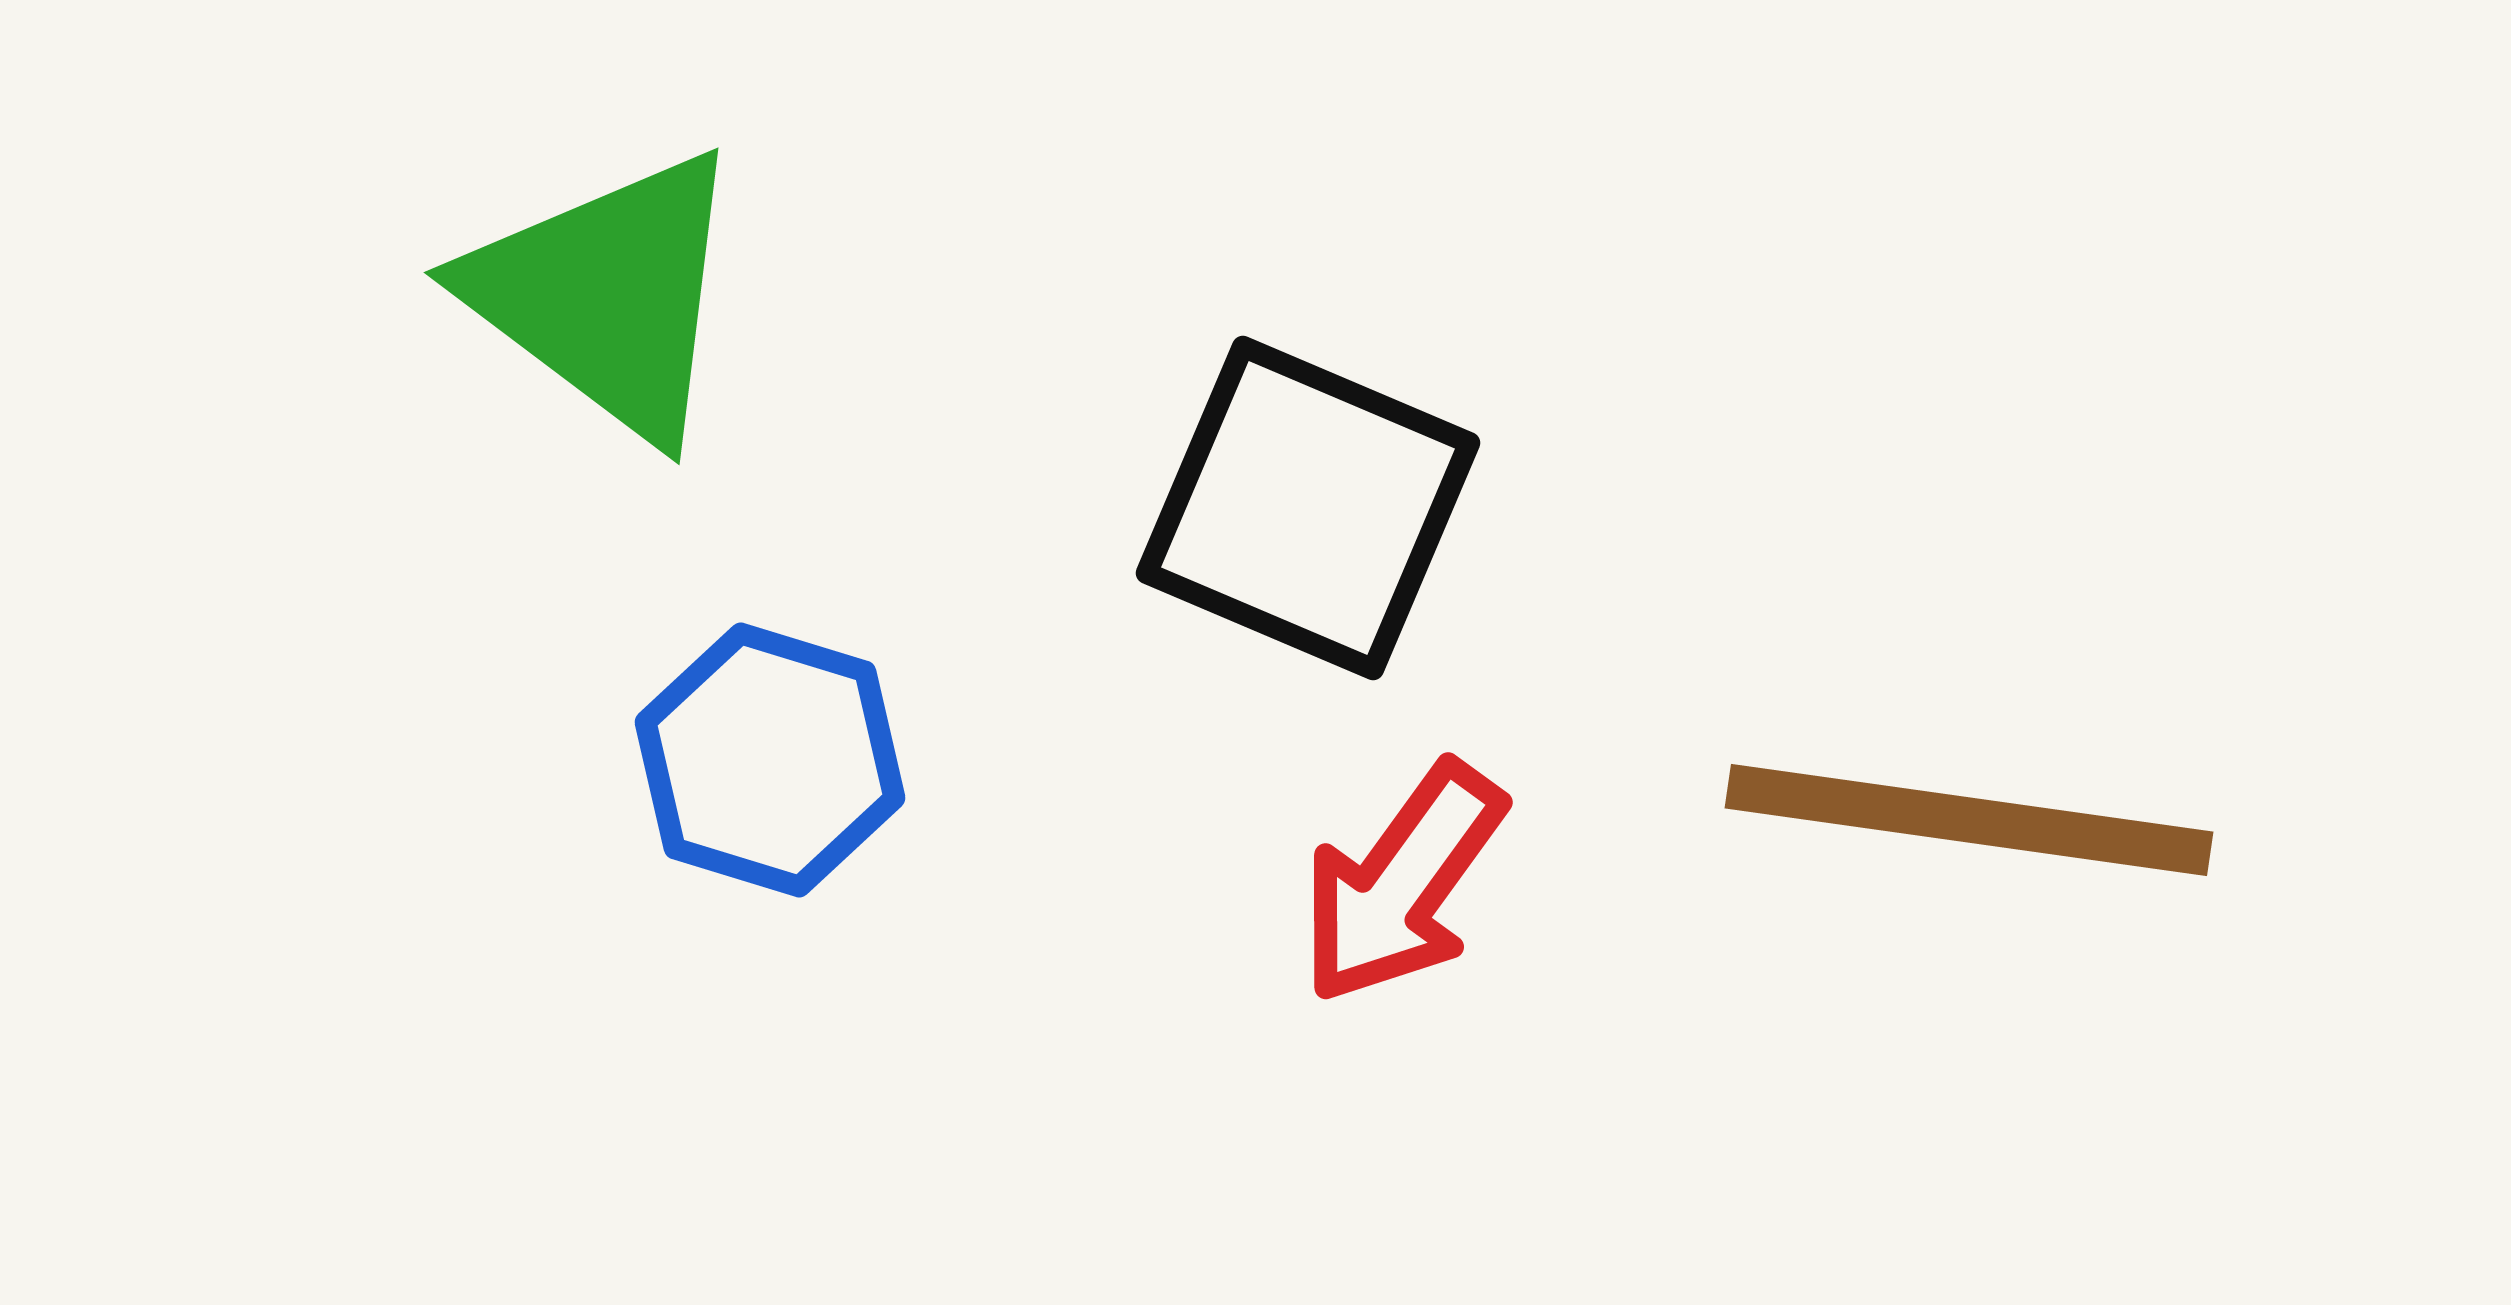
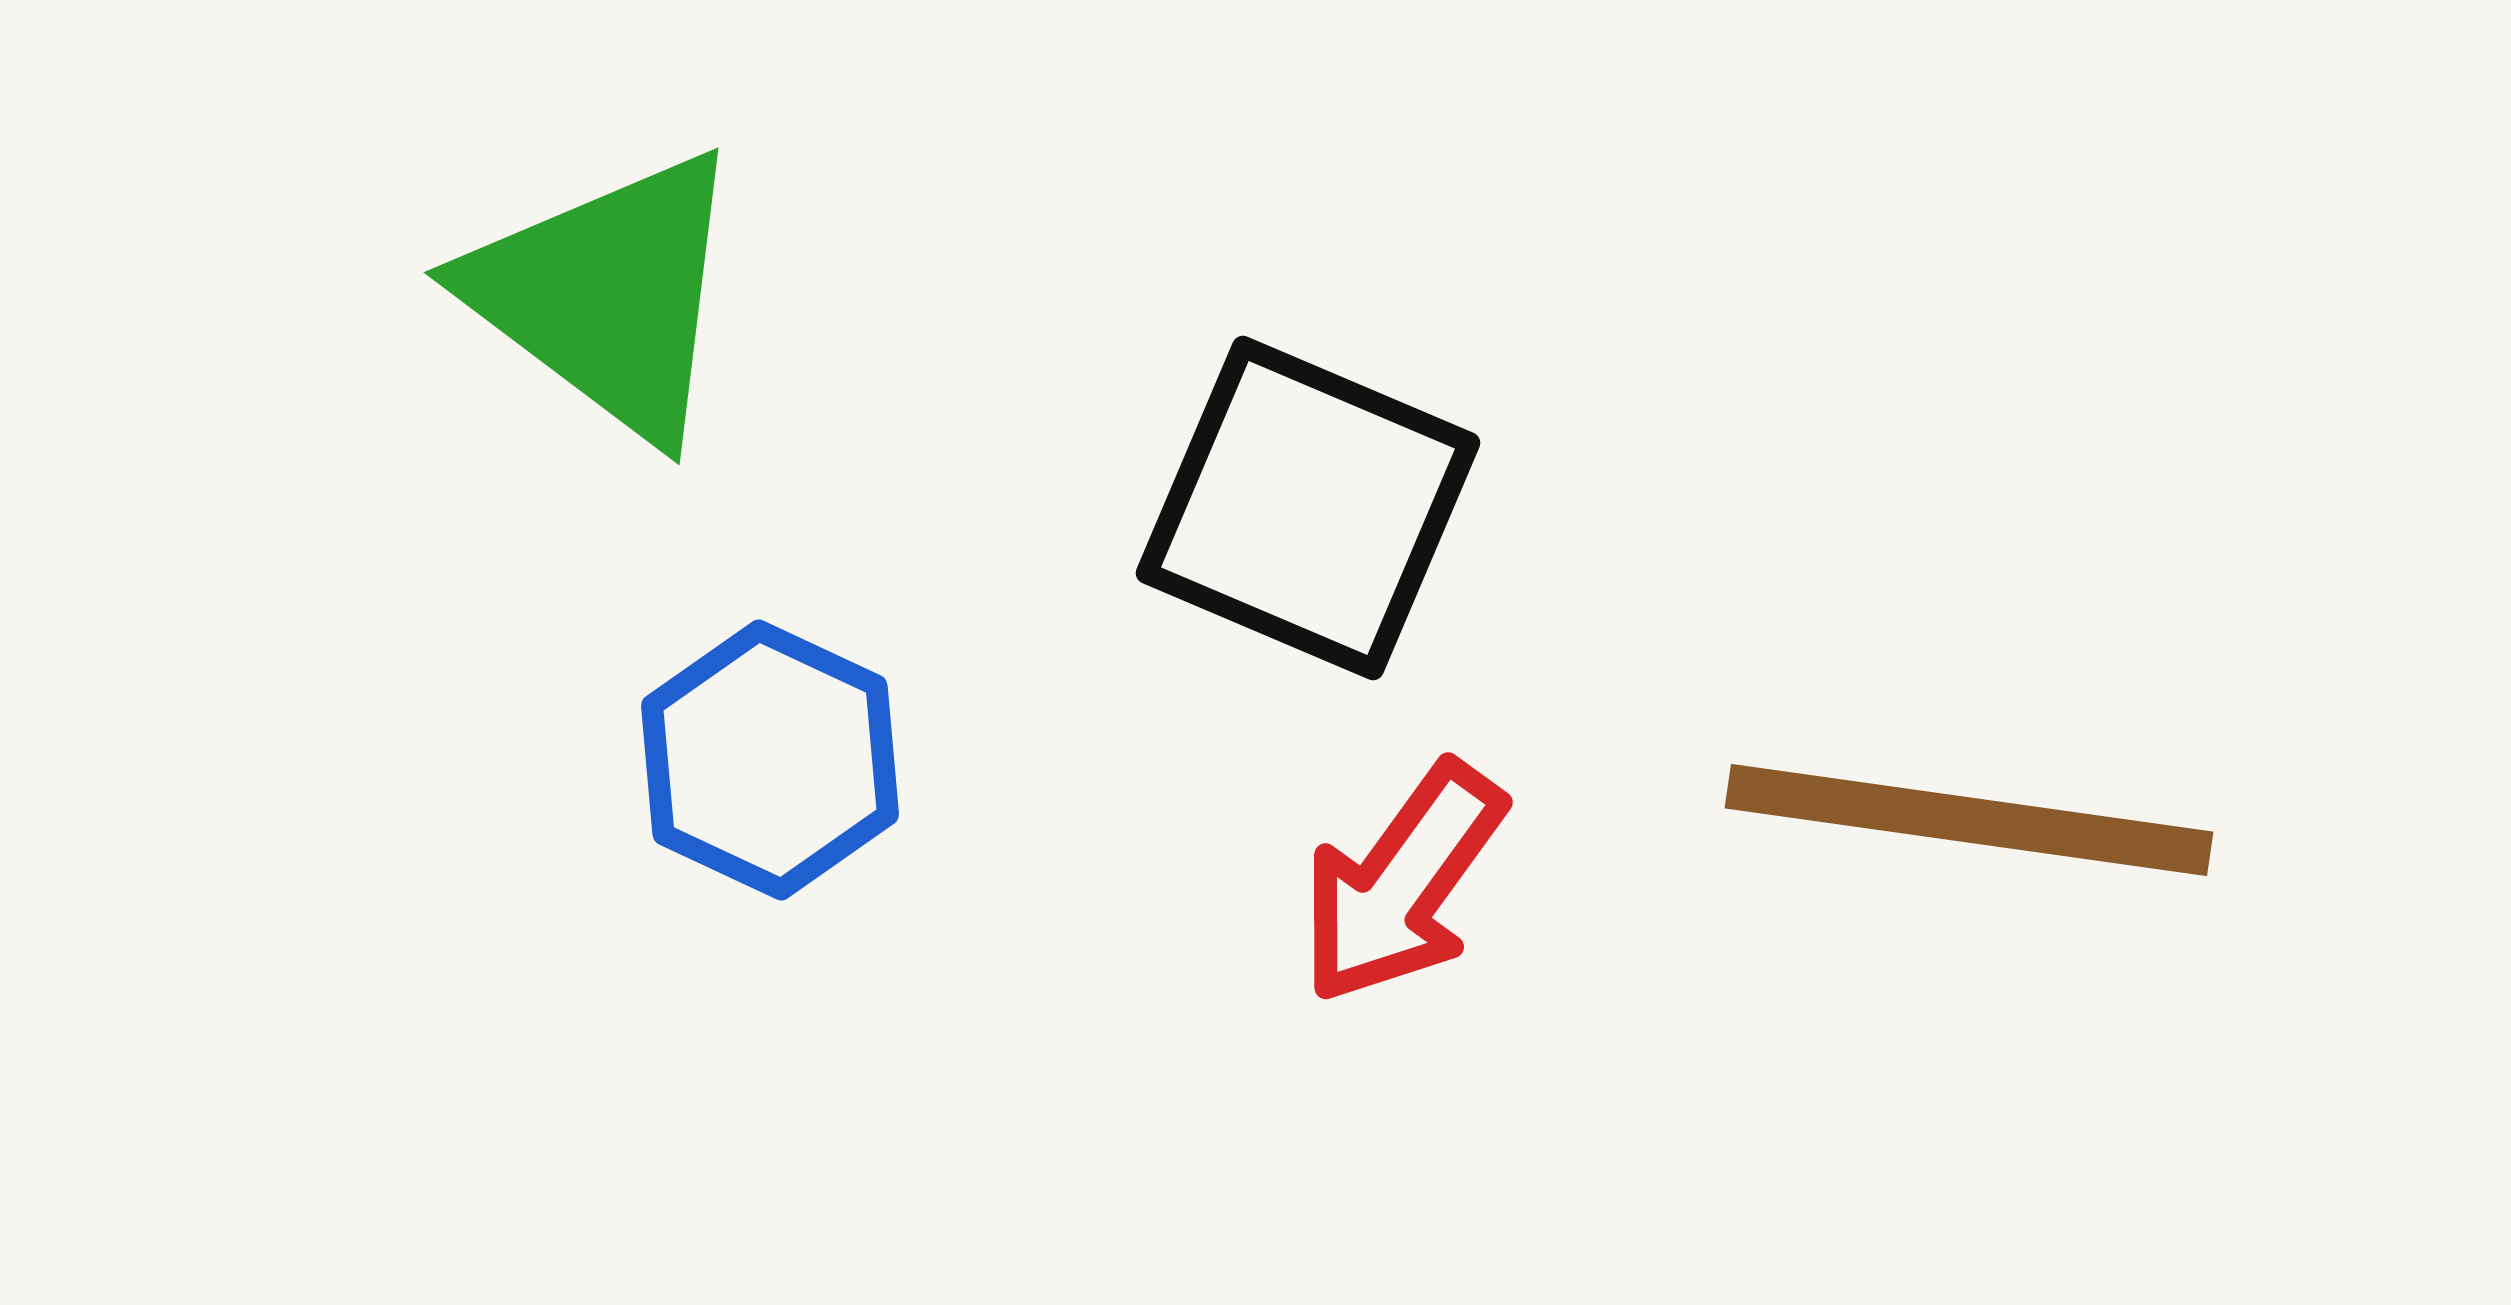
blue hexagon: rotated 8 degrees clockwise
